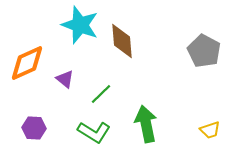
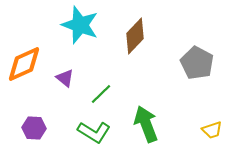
brown diamond: moved 13 px right, 5 px up; rotated 48 degrees clockwise
gray pentagon: moved 7 px left, 12 px down
orange diamond: moved 3 px left, 1 px down
purple triangle: moved 1 px up
green arrow: rotated 9 degrees counterclockwise
yellow trapezoid: moved 2 px right
